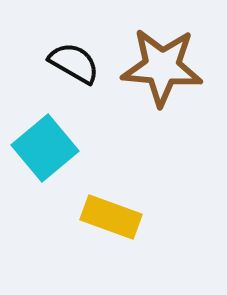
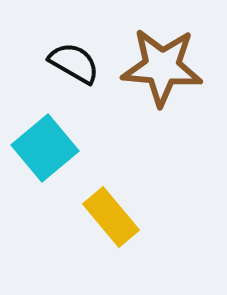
yellow rectangle: rotated 30 degrees clockwise
